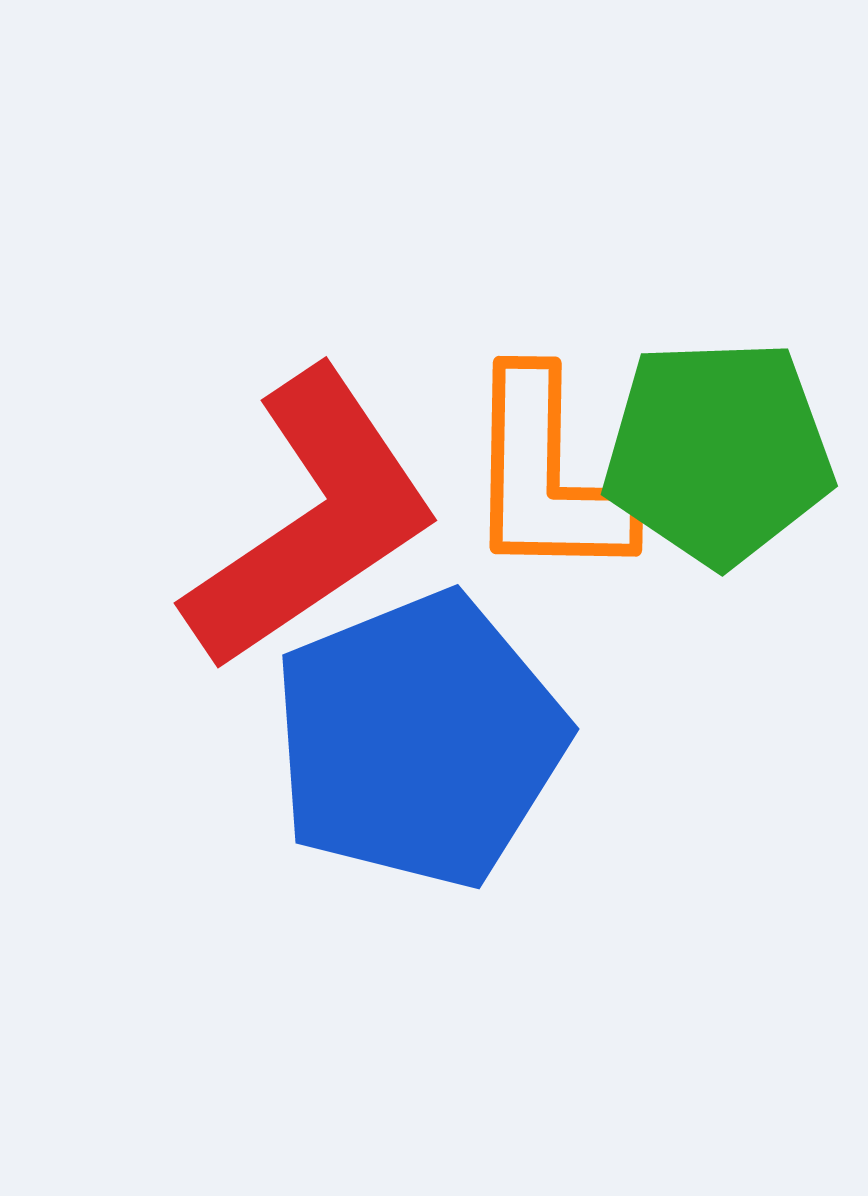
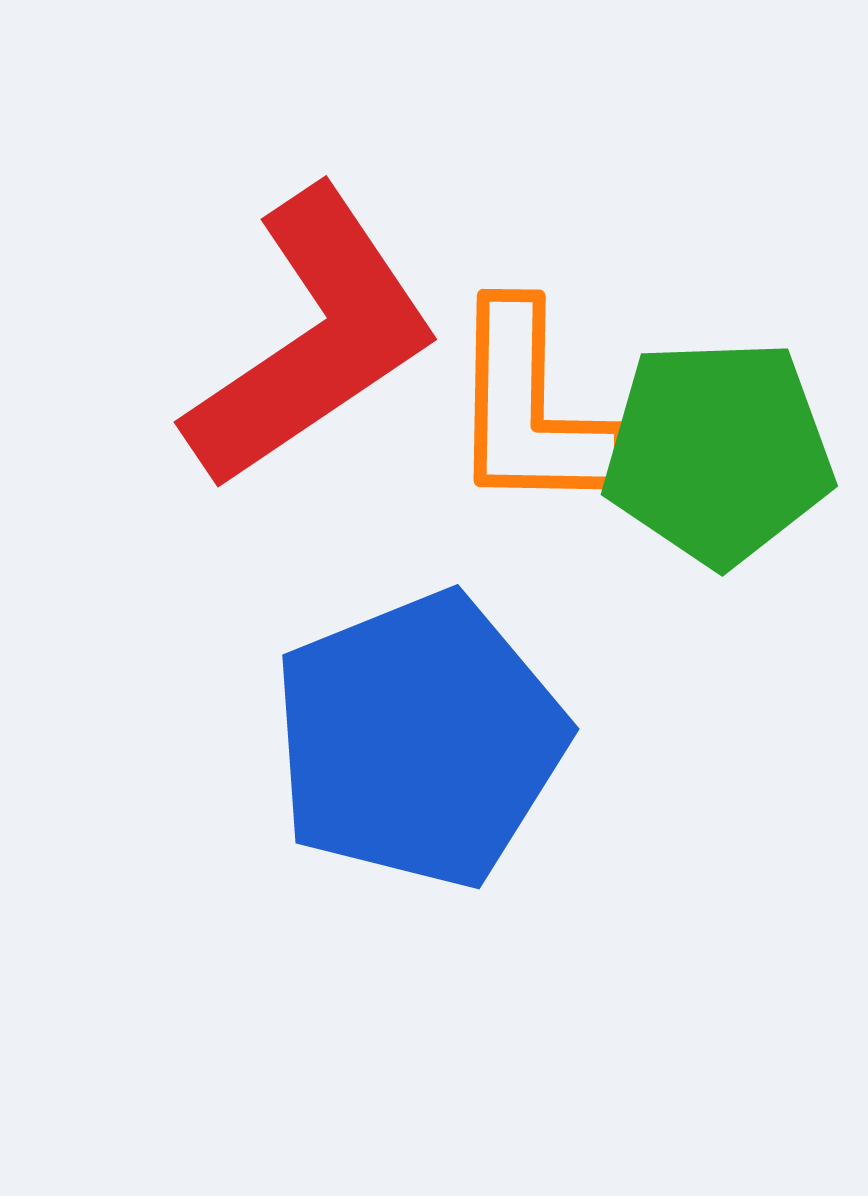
orange L-shape: moved 16 px left, 67 px up
red L-shape: moved 181 px up
